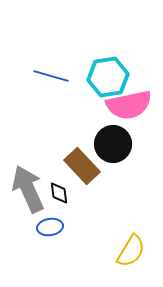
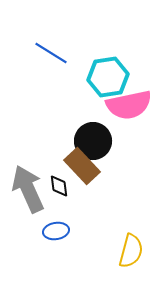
blue line: moved 23 px up; rotated 16 degrees clockwise
black circle: moved 20 px left, 3 px up
black diamond: moved 7 px up
blue ellipse: moved 6 px right, 4 px down
yellow semicircle: rotated 16 degrees counterclockwise
